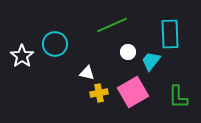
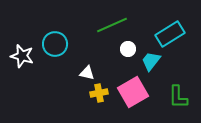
cyan rectangle: rotated 60 degrees clockwise
white circle: moved 3 px up
white star: rotated 20 degrees counterclockwise
